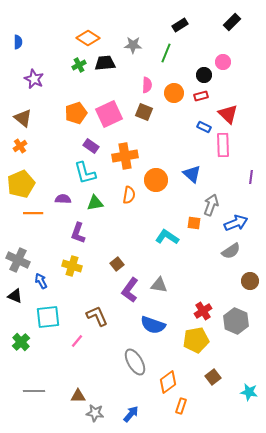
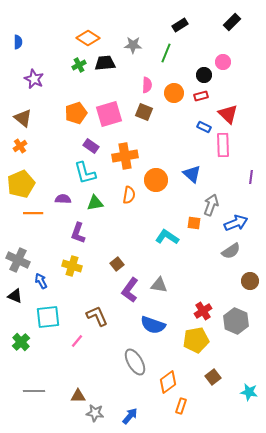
pink square at (109, 114): rotated 8 degrees clockwise
blue arrow at (131, 414): moved 1 px left, 2 px down
